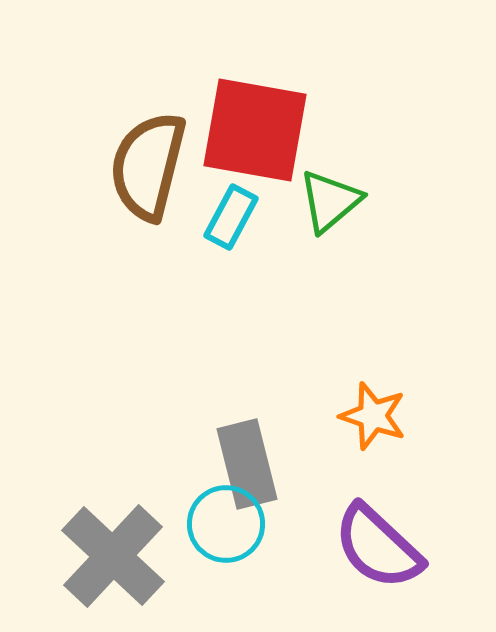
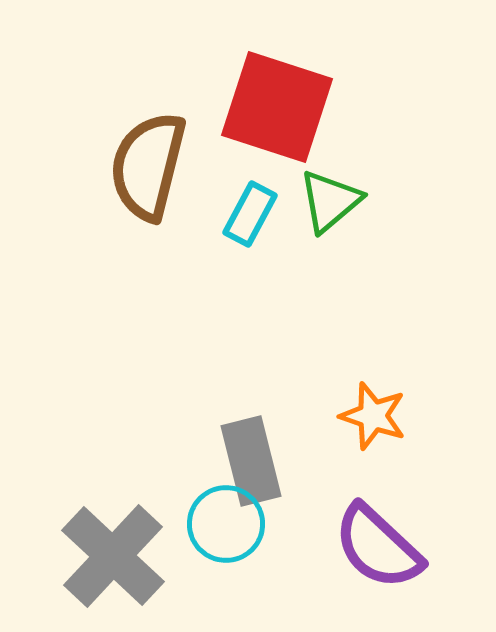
red square: moved 22 px right, 23 px up; rotated 8 degrees clockwise
cyan rectangle: moved 19 px right, 3 px up
gray rectangle: moved 4 px right, 3 px up
